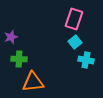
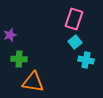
purple star: moved 1 px left, 2 px up
orange triangle: rotated 15 degrees clockwise
